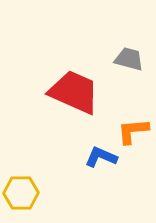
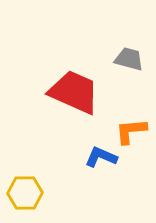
orange L-shape: moved 2 px left
yellow hexagon: moved 4 px right
